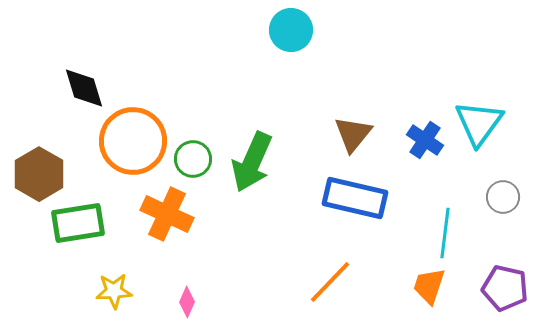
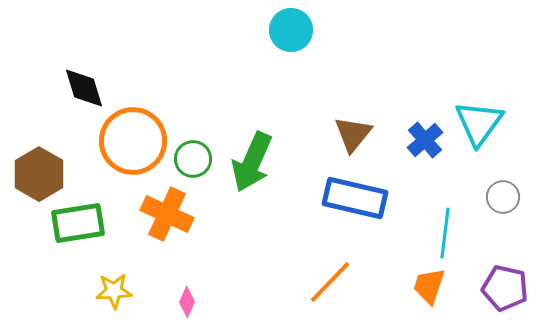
blue cross: rotated 15 degrees clockwise
